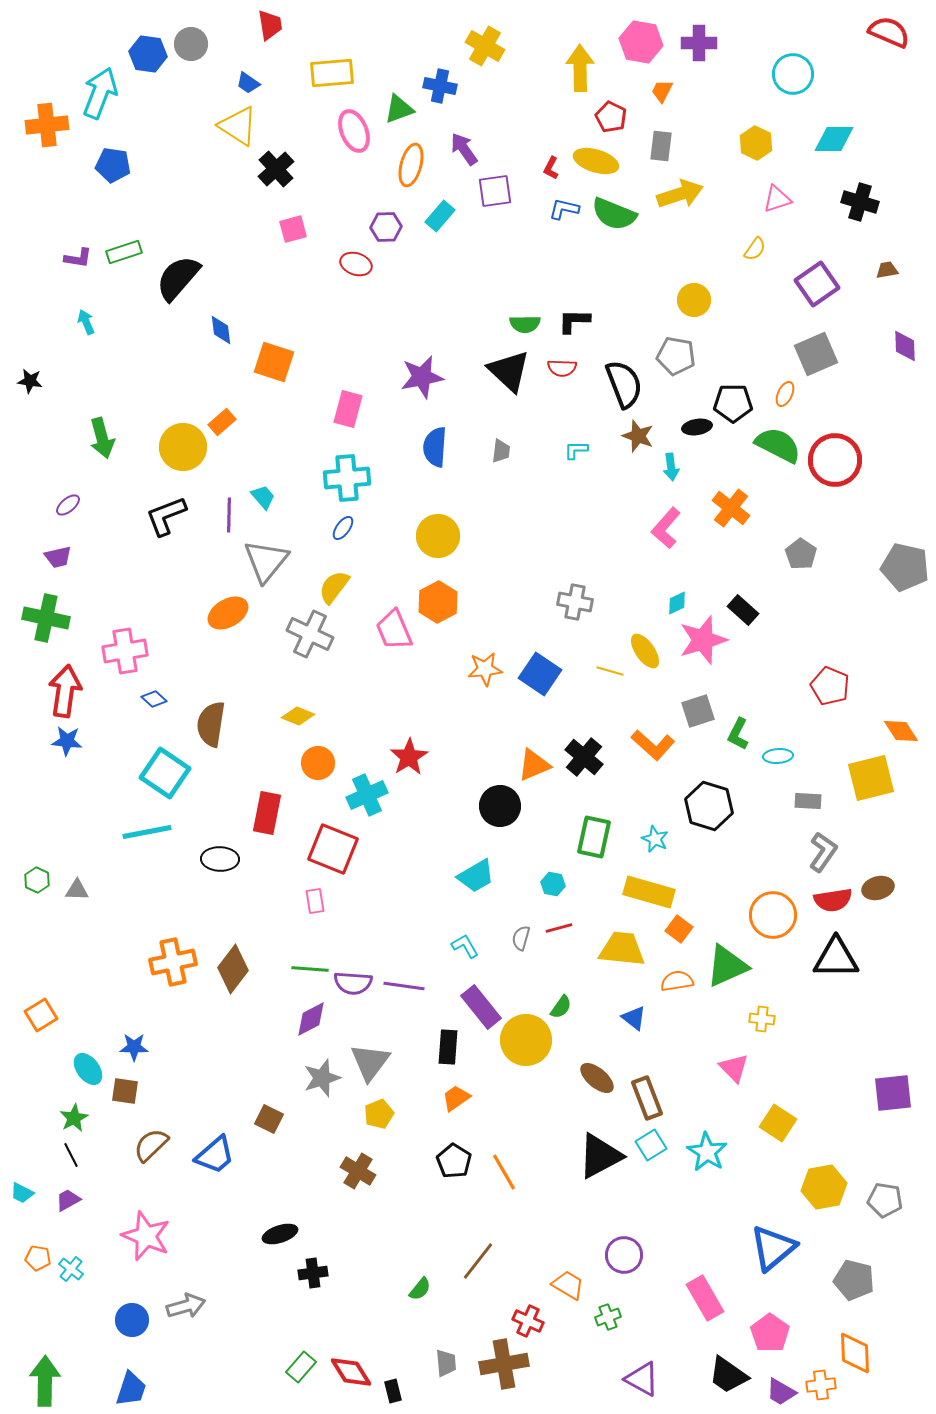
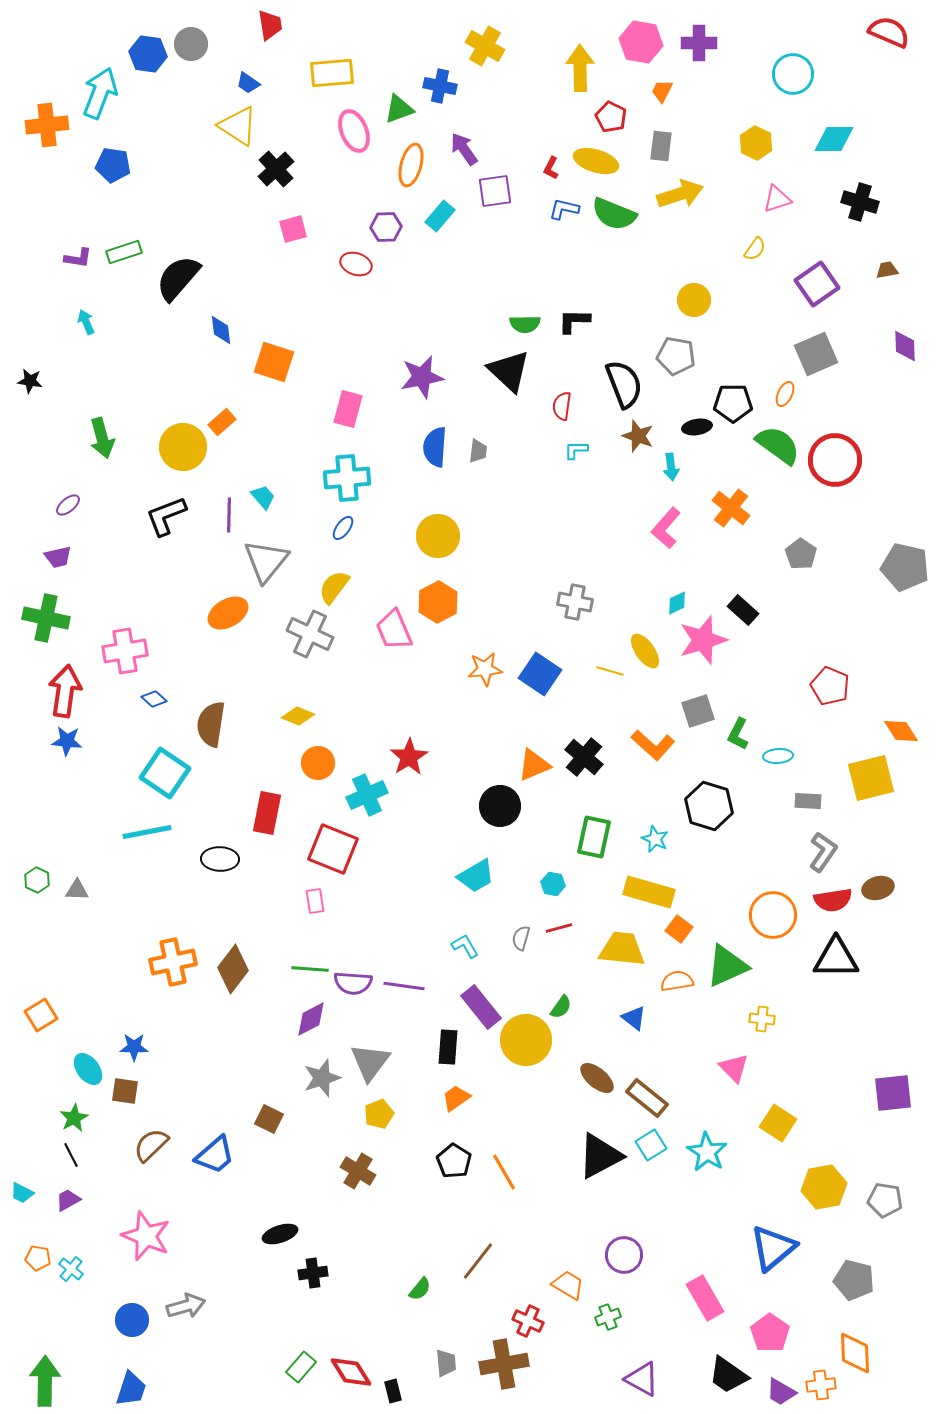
red semicircle at (562, 368): moved 38 px down; rotated 96 degrees clockwise
green semicircle at (778, 445): rotated 9 degrees clockwise
gray trapezoid at (501, 451): moved 23 px left
brown rectangle at (647, 1098): rotated 30 degrees counterclockwise
